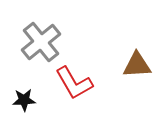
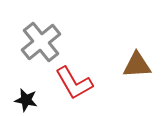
black star: moved 2 px right; rotated 15 degrees clockwise
